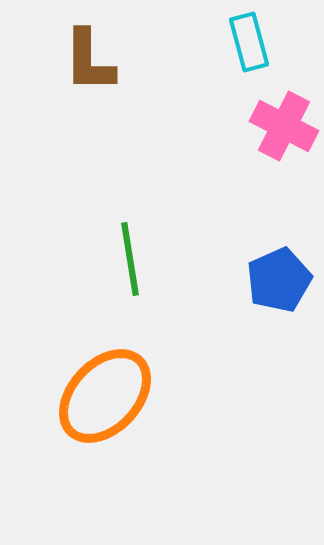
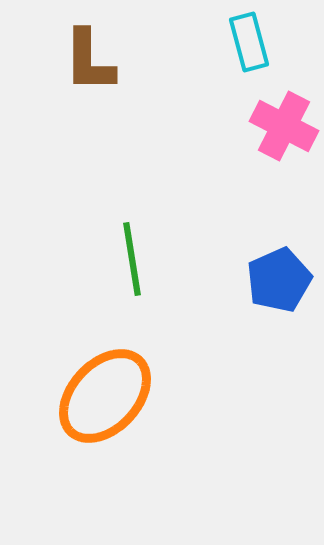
green line: moved 2 px right
